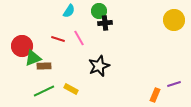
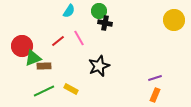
black cross: rotated 16 degrees clockwise
red line: moved 2 px down; rotated 56 degrees counterclockwise
purple line: moved 19 px left, 6 px up
